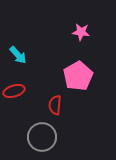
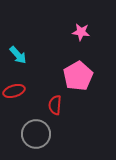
gray circle: moved 6 px left, 3 px up
